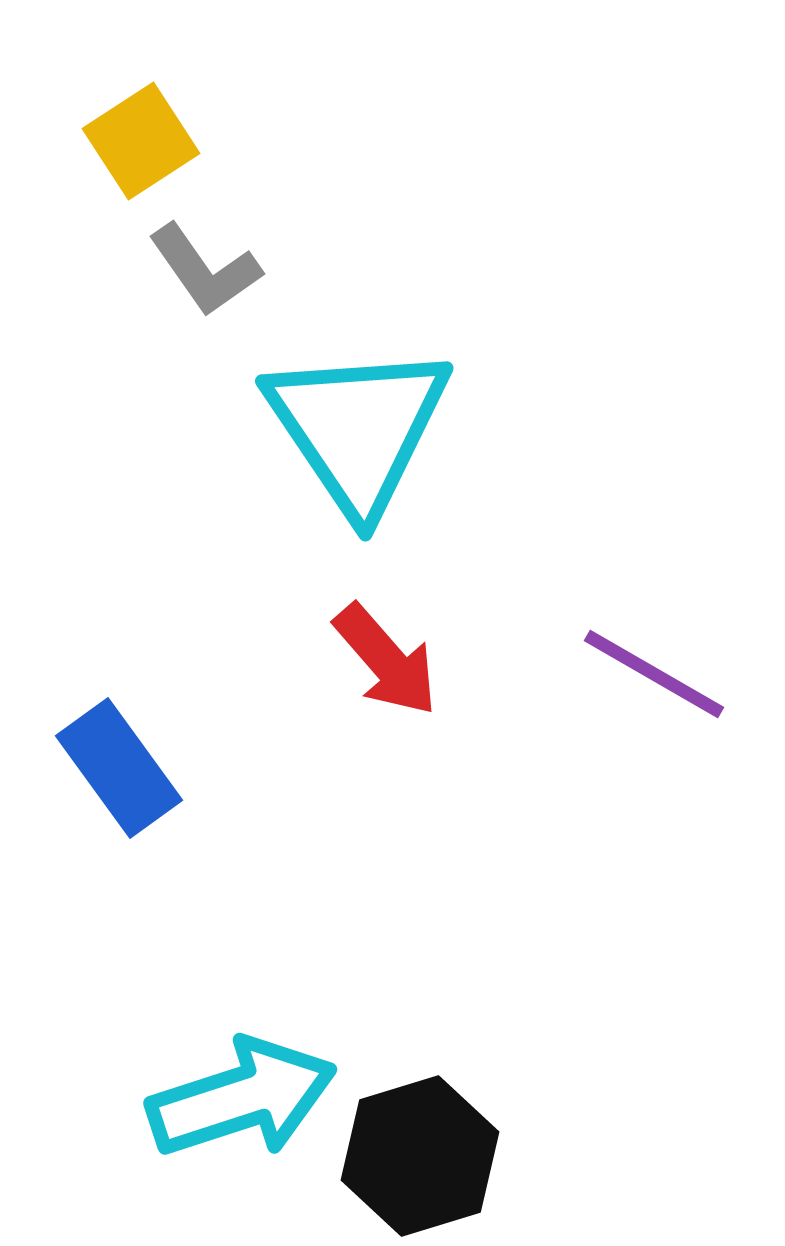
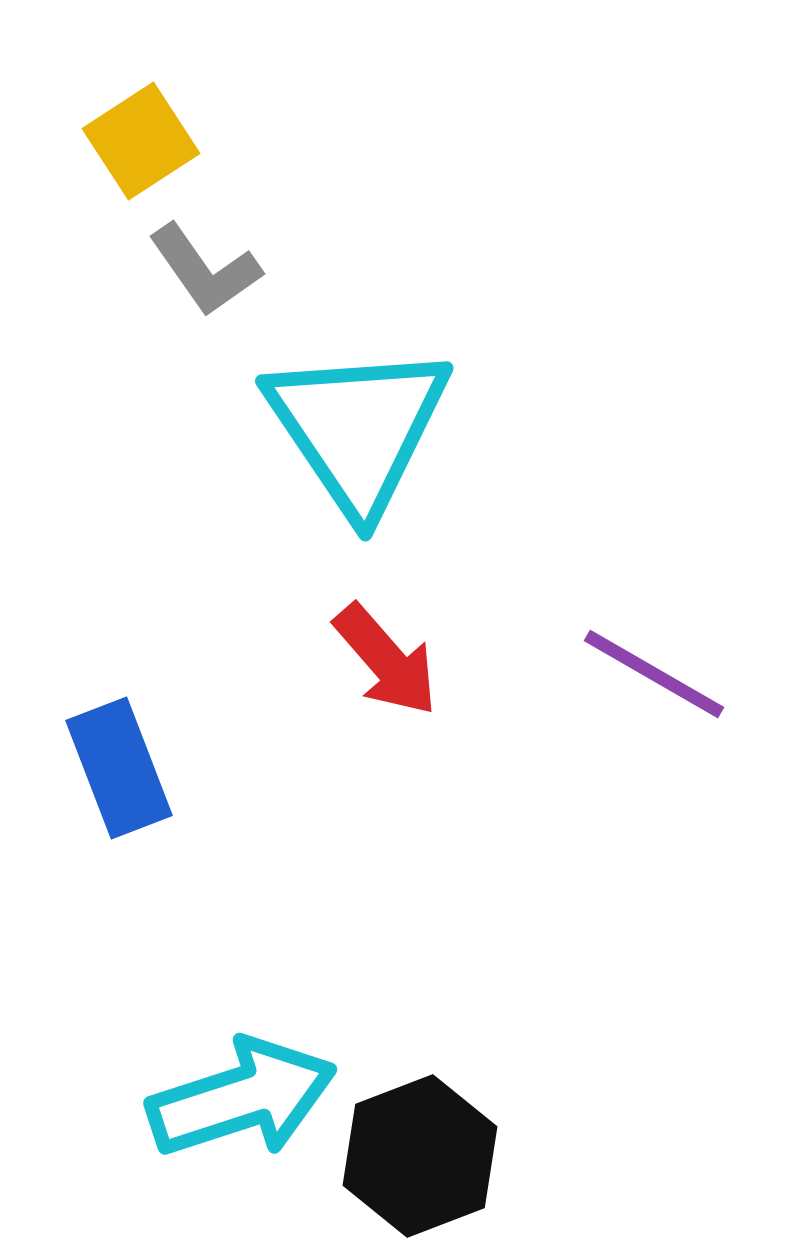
blue rectangle: rotated 15 degrees clockwise
black hexagon: rotated 4 degrees counterclockwise
